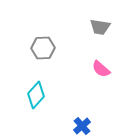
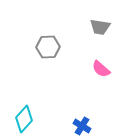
gray hexagon: moved 5 px right, 1 px up
cyan diamond: moved 12 px left, 24 px down
blue cross: rotated 18 degrees counterclockwise
